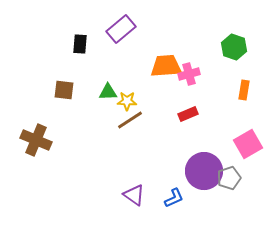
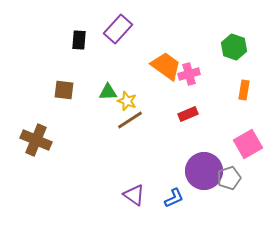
purple rectangle: moved 3 px left; rotated 8 degrees counterclockwise
black rectangle: moved 1 px left, 4 px up
orange trapezoid: rotated 40 degrees clockwise
yellow star: rotated 18 degrees clockwise
